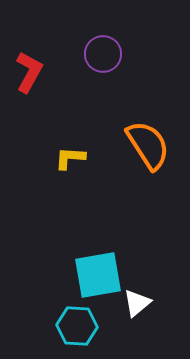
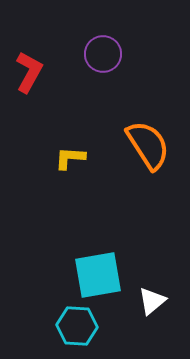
white triangle: moved 15 px right, 2 px up
